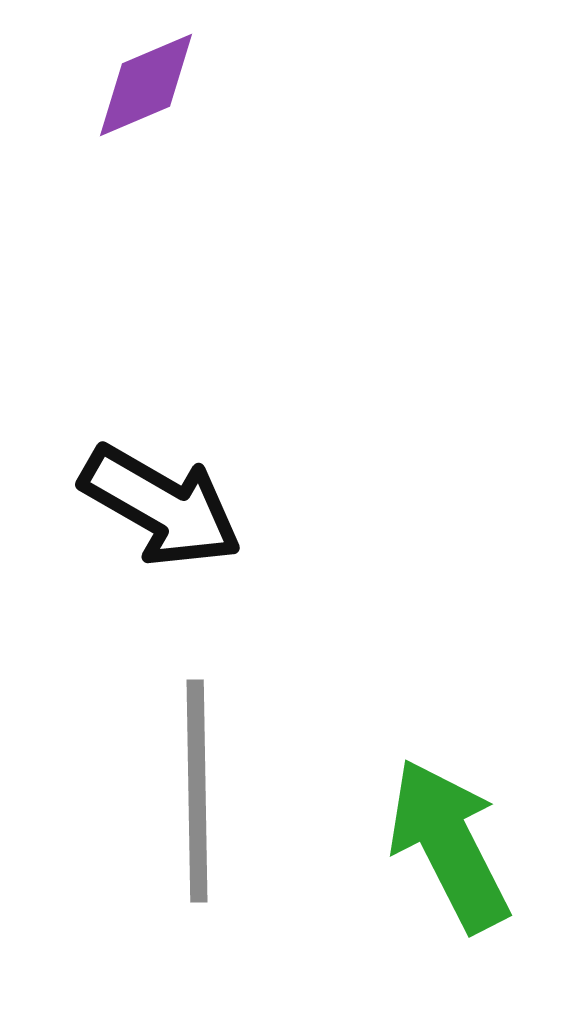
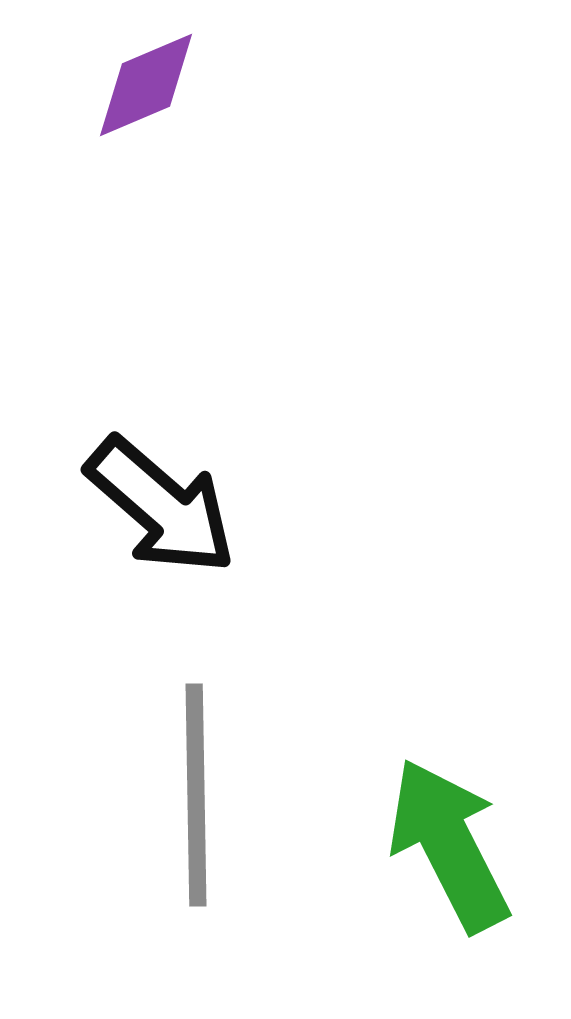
black arrow: rotated 11 degrees clockwise
gray line: moved 1 px left, 4 px down
